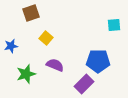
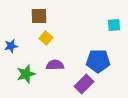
brown square: moved 8 px right, 3 px down; rotated 18 degrees clockwise
purple semicircle: rotated 24 degrees counterclockwise
